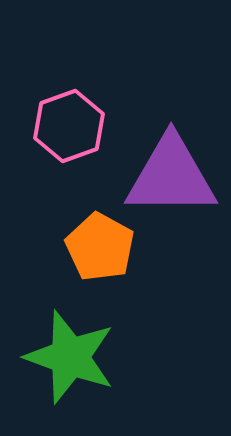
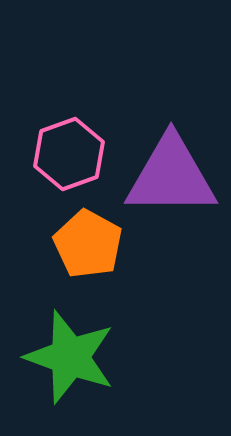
pink hexagon: moved 28 px down
orange pentagon: moved 12 px left, 3 px up
